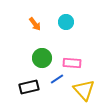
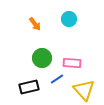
cyan circle: moved 3 px right, 3 px up
